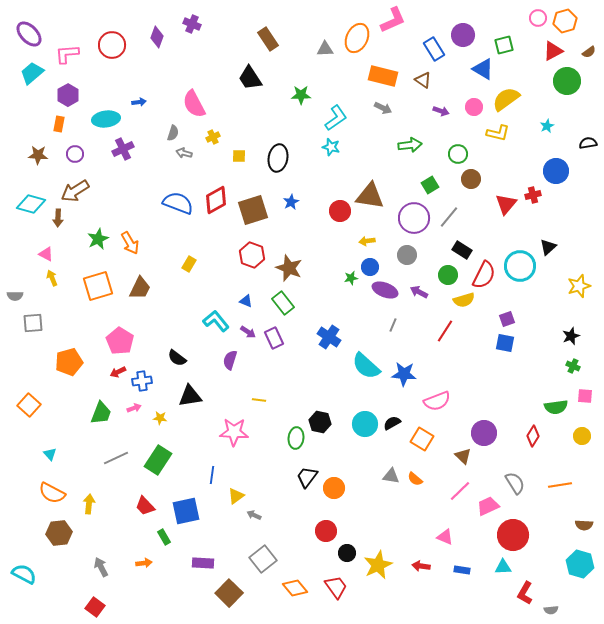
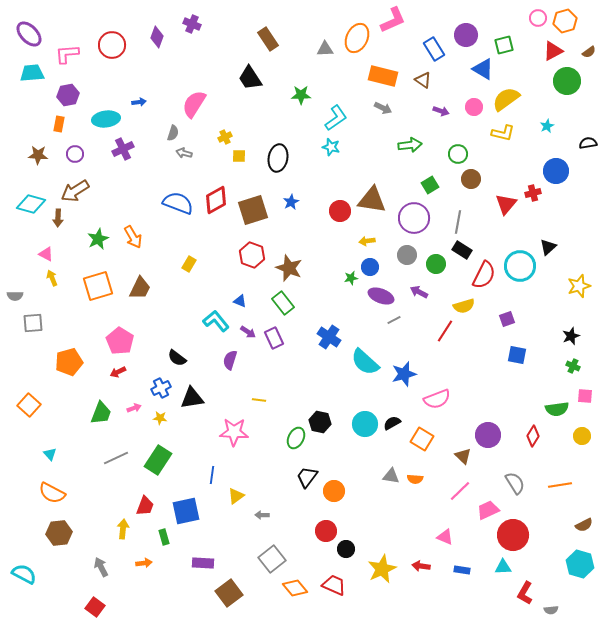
purple circle at (463, 35): moved 3 px right
cyan trapezoid at (32, 73): rotated 35 degrees clockwise
purple hexagon at (68, 95): rotated 20 degrees clockwise
pink semicircle at (194, 104): rotated 60 degrees clockwise
yellow L-shape at (498, 133): moved 5 px right
yellow cross at (213, 137): moved 12 px right
red cross at (533, 195): moved 2 px up
brown triangle at (370, 196): moved 2 px right, 4 px down
gray line at (449, 217): moved 9 px right, 5 px down; rotated 30 degrees counterclockwise
orange arrow at (130, 243): moved 3 px right, 6 px up
green circle at (448, 275): moved 12 px left, 11 px up
purple ellipse at (385, 290): moved 4 px left, 6 px down
yellow semicircle at (464, 300): moved 6 px down
blue triangle at (246, 301): moved 6 px left
gray line at (393, 325): moved 1 px right, 5 px up; rotated 40 degrees clockwise
blue square at (505, 343): moved 12 px right, 12 px down
cyan semicircle at (366, 366): moved 1 px left, 4 px up
blue star at (404, 374): rotated 20 degrees counterclockwise
blue cross at (142, 381): moved 19 px right, 7 px down; rotated 18 degrees counterclockwise
black triangle at (190, 396): moved 2 px right, 2 px down
pink semicircle at (437, 401): moved 2 px up
green semicircle at (556, 407): moved 1 px right, 2 px down
purple circle at (484, 433): moved 4 px right, 2 px down
green ellipse at (296, 438): rotated 20 degrees clockwise
orange semicircle at (415, 479): rotated 35 degrees counterclockwise
orange circle at (334, 488): moved 3 px down
yellow arrow at (89, 504): moved 34 px right, 25 px down
red trapezoid at (145, 506): rotated 115 degrees counterclockwise
pink trapezoid at (488, 506): moved 4 px down
gray arrow at (254, 515): moved 8 px right; rotated 24 degrees counterclockwise
brown semicircle at (584, 525): rotated 30 degrees counterclockwise
green rectangle at (164, 537): rotated 14 degrees clockwise
black circle at (347, 553): moved 1 px left, 4 px up
gray square at (263, 559): moved 9 px right
yellow star at (378, 565): moved 4 px right, 4 px down
red trapezoid at (336, 587): moved 2 px left, 2 px up; rotated 30 degrees counterclockwise
brown square at (229, 593): rotated 8 degrees clockwise
